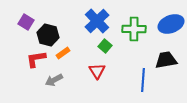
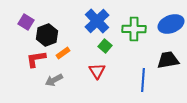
black hexagon: moved 1 px left; rotated 25 degrees clockwise
black trapezoid: moved 2 px right
